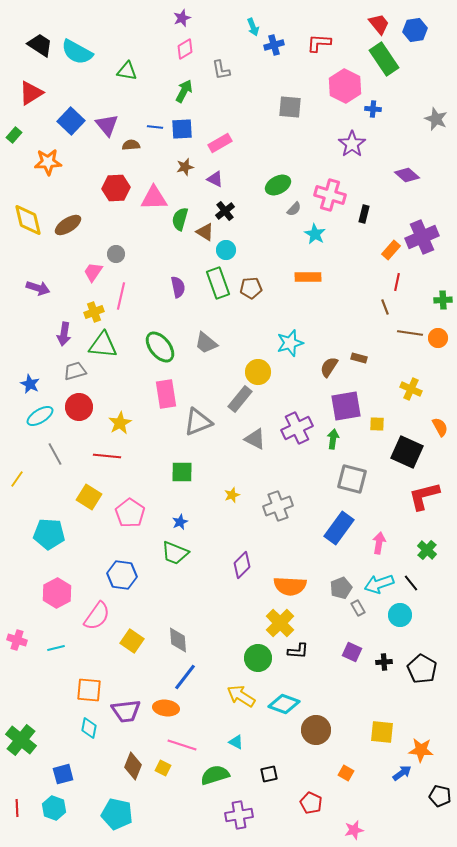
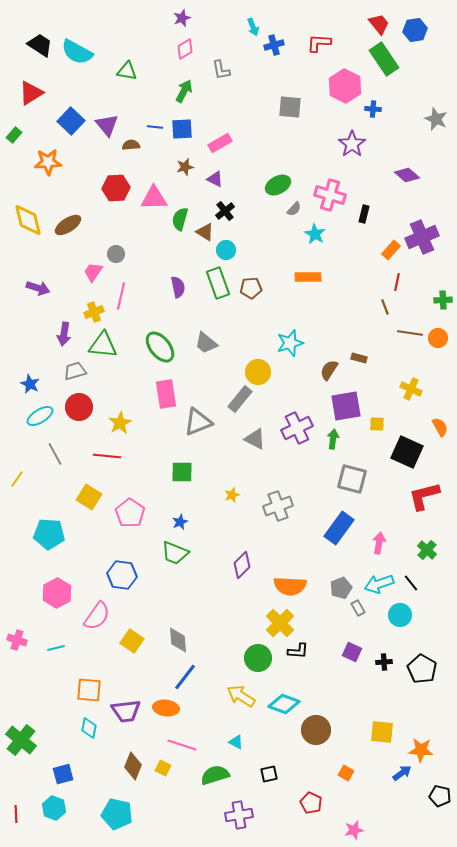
brown semicircle at (329, 367): moved 3 px down
red line at (17, 808): moved 1 px left, 6 px down
